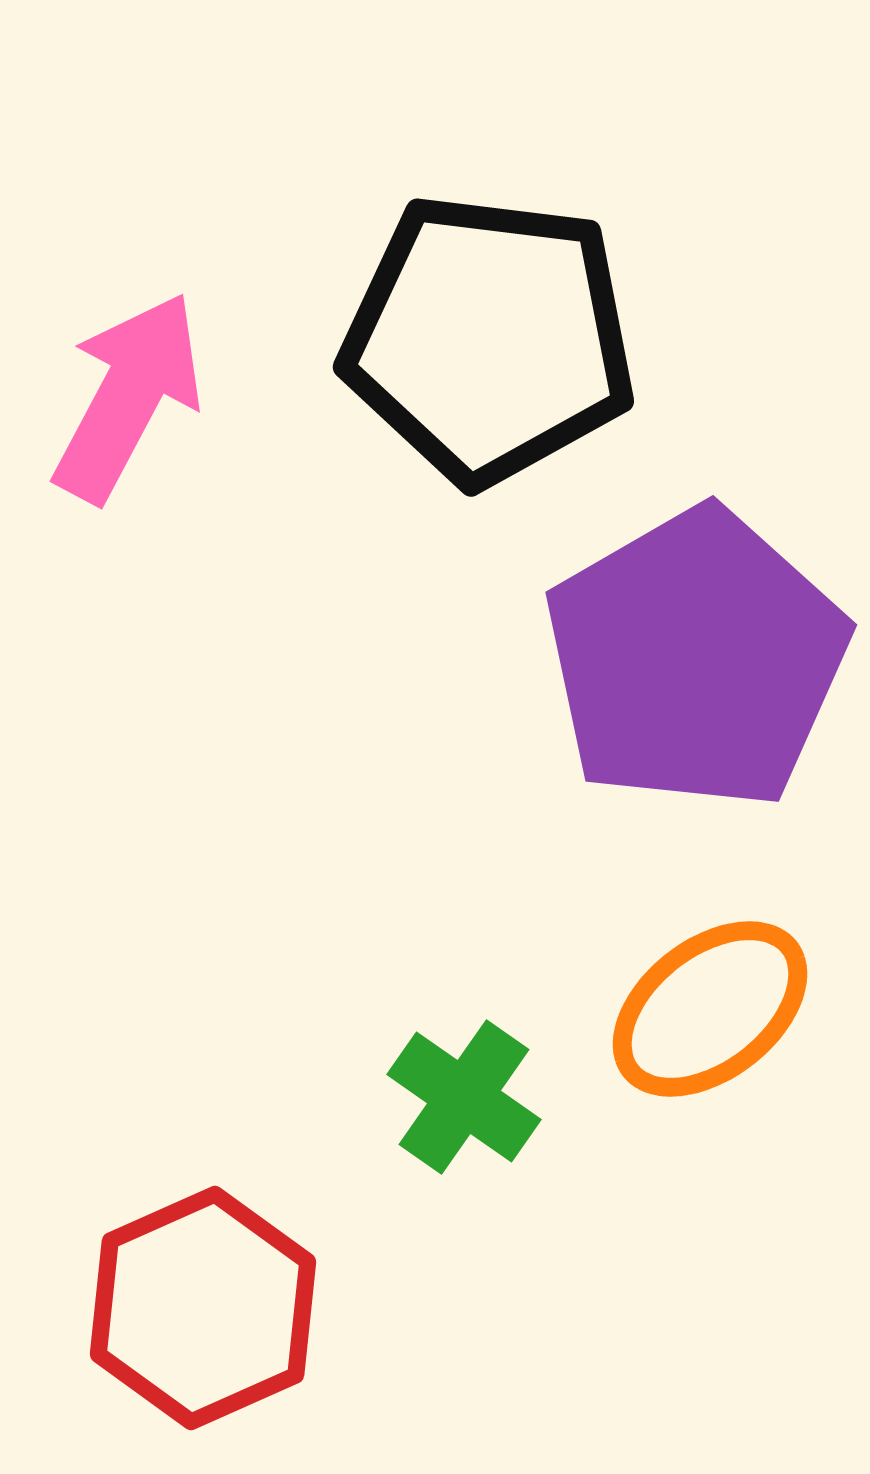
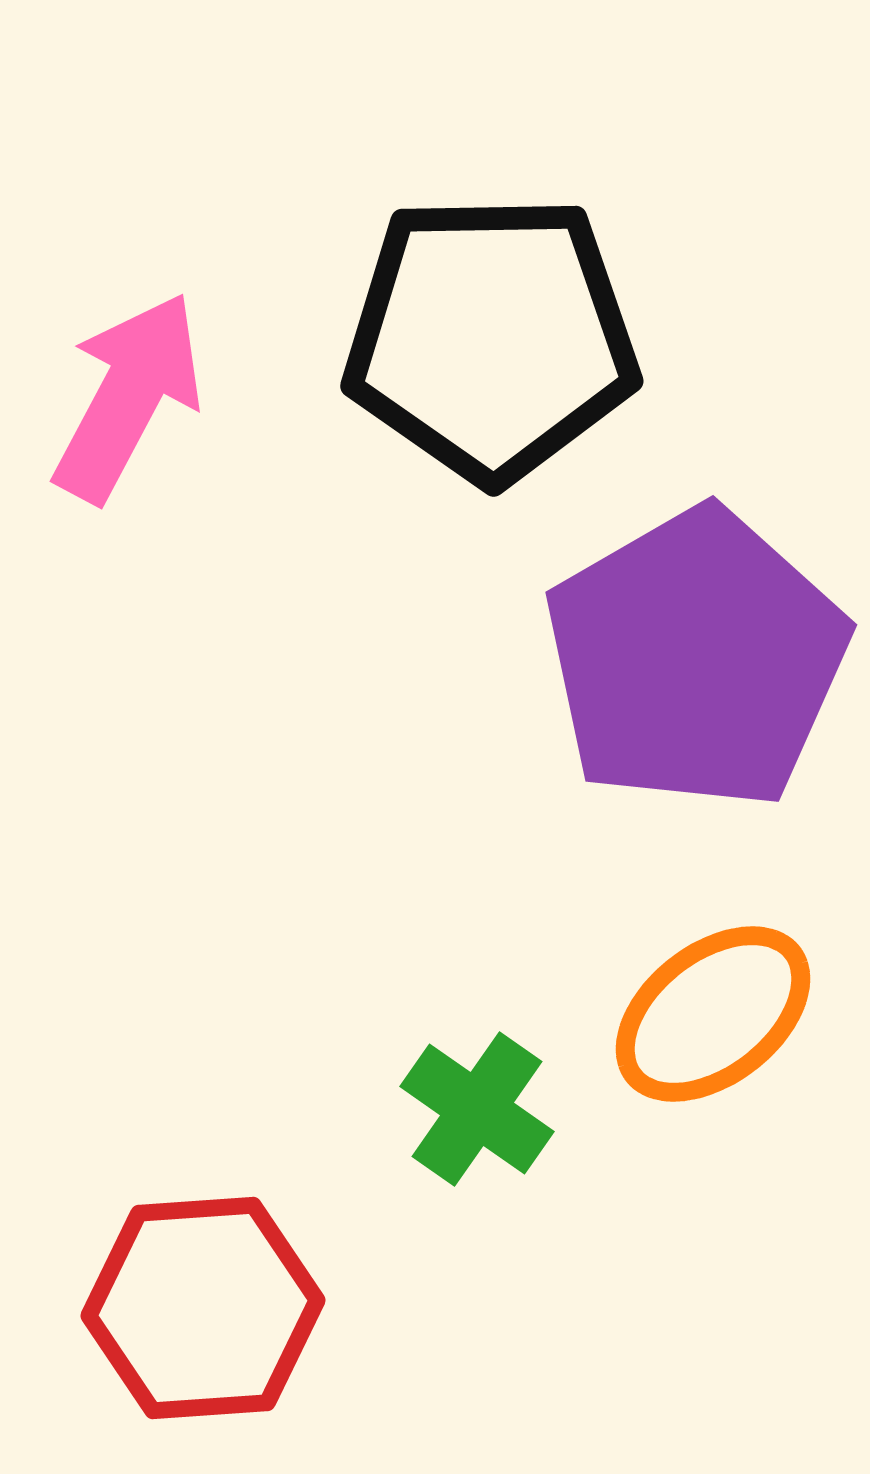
black pentagon: moved 2 px right, 1 px up; rotated 8 degrees counterclockwise
orange ellipse: moved 3 px right, 5 px down
green cross: moved 13 px right, 12 px down
red hexagon: rotated 20 degrees clockwise
